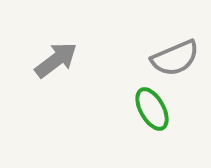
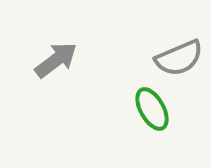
gray semicircle: moved 4 px right
